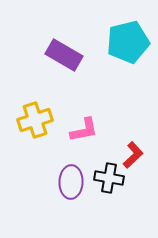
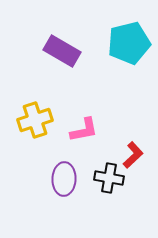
cyan pentagon: moved 1 px right, 1 px down
purple rectangle: moved 2 px left, 4 px up
purple ellipse: moved 7 px left, 3 px up
